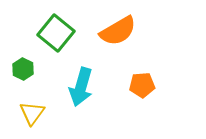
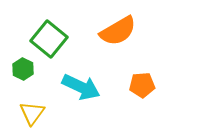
green square: moved 7 px left, 6 px down
cyan arrow: rotated 81 degrees counterclockwise
